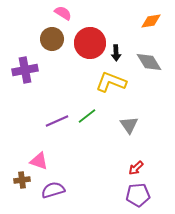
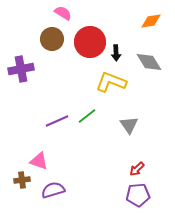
red circle: moved 1 px up
purple cross: moved 4 px left, 1 px up
red arrow: moved 1 px right, 1 px down
